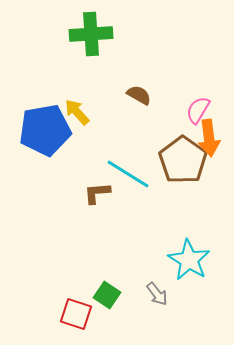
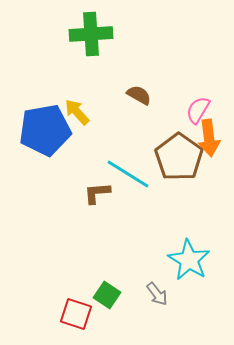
brown pentagon: moved 4 px left, 3 px up
